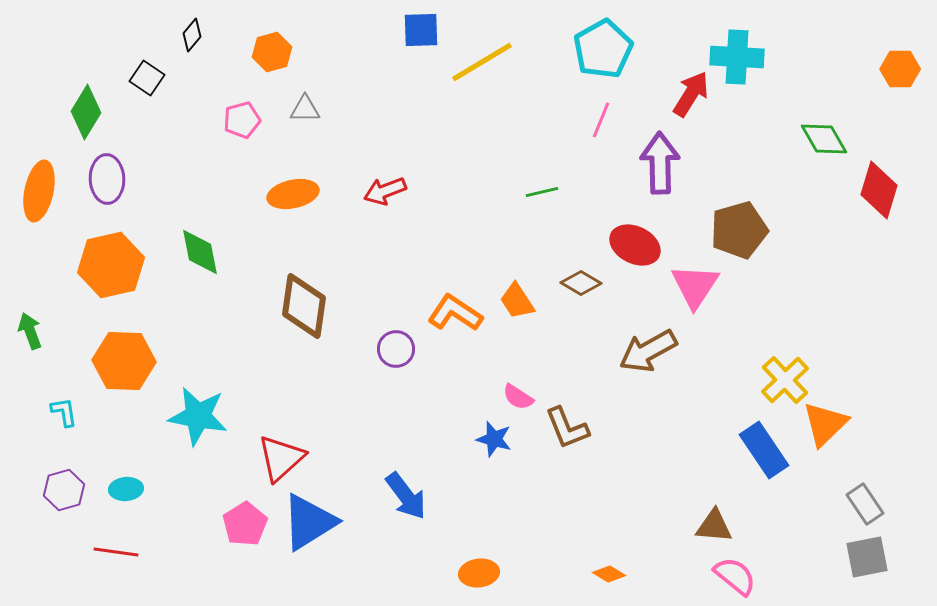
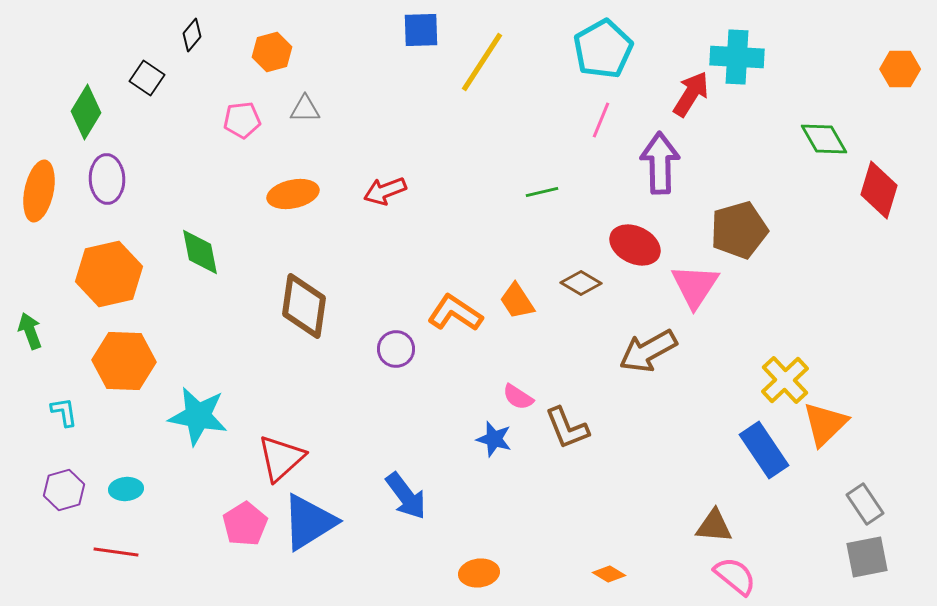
yellow line at (482, 62): rotated 26 degrees counterclockwise
pink pentagon at (242, 120): rotated 9 degrees clockwise
orange hexagon at (111, 265): moved 2 px left, 9 px down
